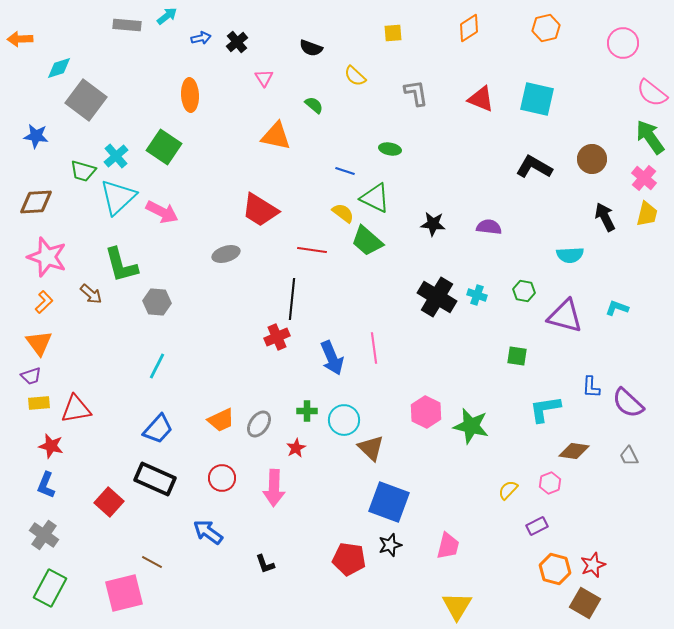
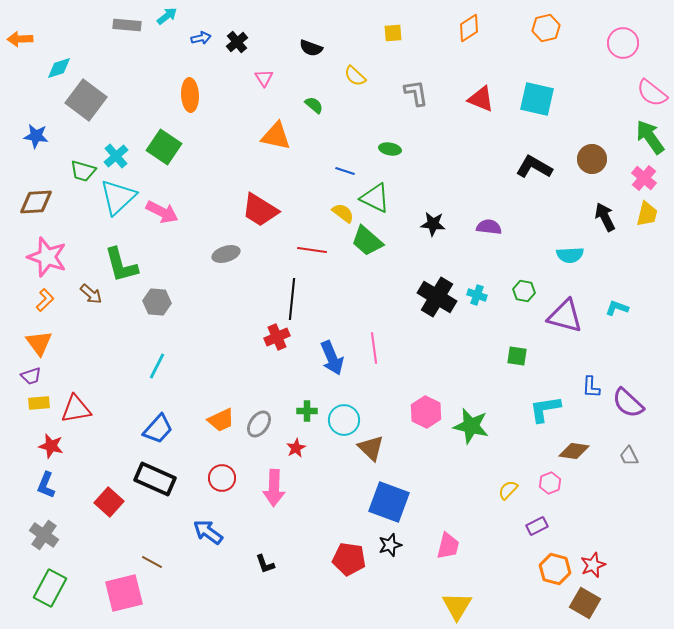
orange L-shape at (44, 302): moved 1 px right, 2 px up
